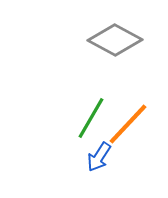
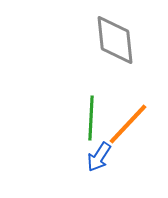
gray diamond: rotated 56 degrees clockwise
green line: rotated 27 degrees counterclockwise
